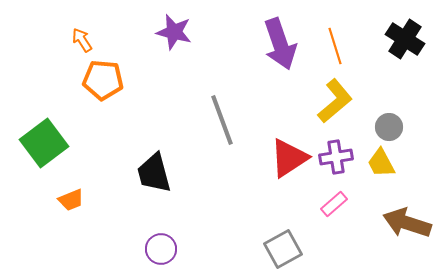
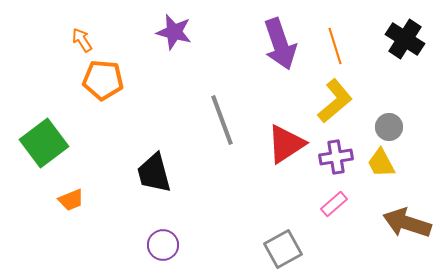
red triangle: moved 3 px left, 14 px up
purple circle: moved 2 px right, 4 px up
